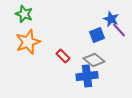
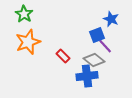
green star: rotated 12 degrees clockwise
purple line: moved 14 px left, 16 px down
